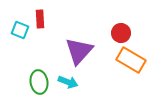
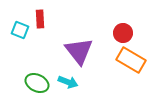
red circle: moved 2 px right
purple triangle: rotated 20 degrees counterclockwise
green ellipse: moved 2 px left, 1 px down; rotated 55 degrees counterclockwise
